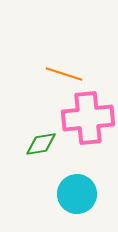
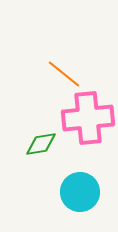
orange line: rotated 21 degrees clockwise
cyan circle: moved 3 px right, 2 px up
